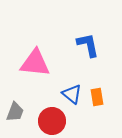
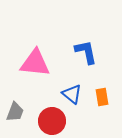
blue L-shape: moved 2 px left, 7 px down
orange rectangle: moved 5 px right
